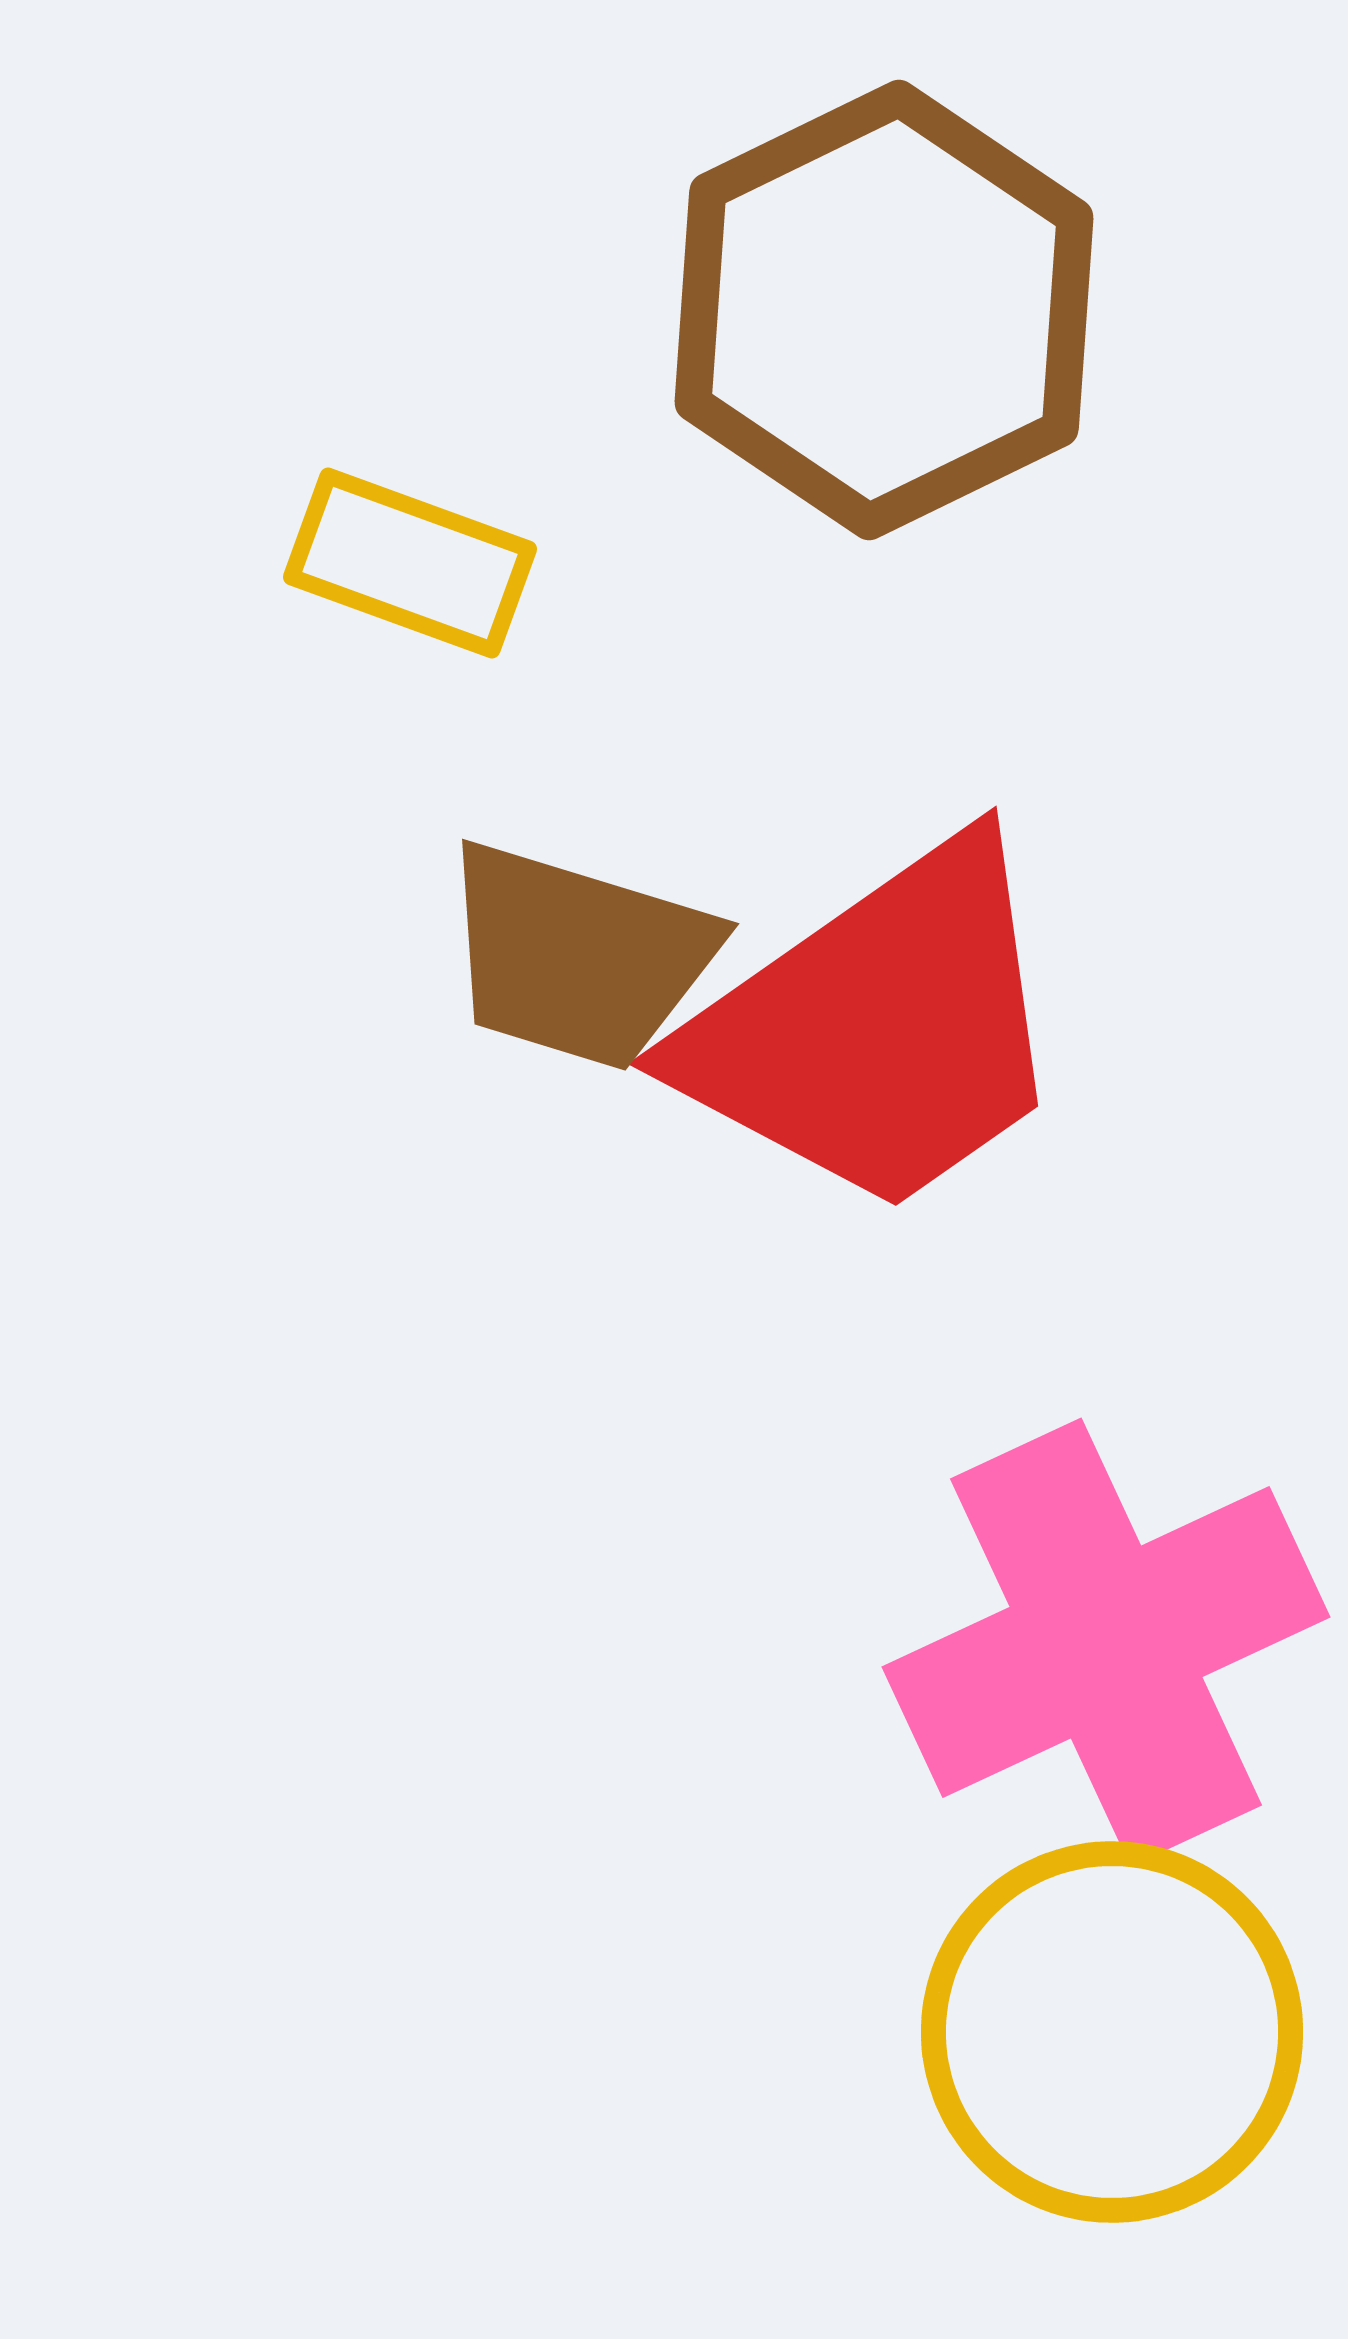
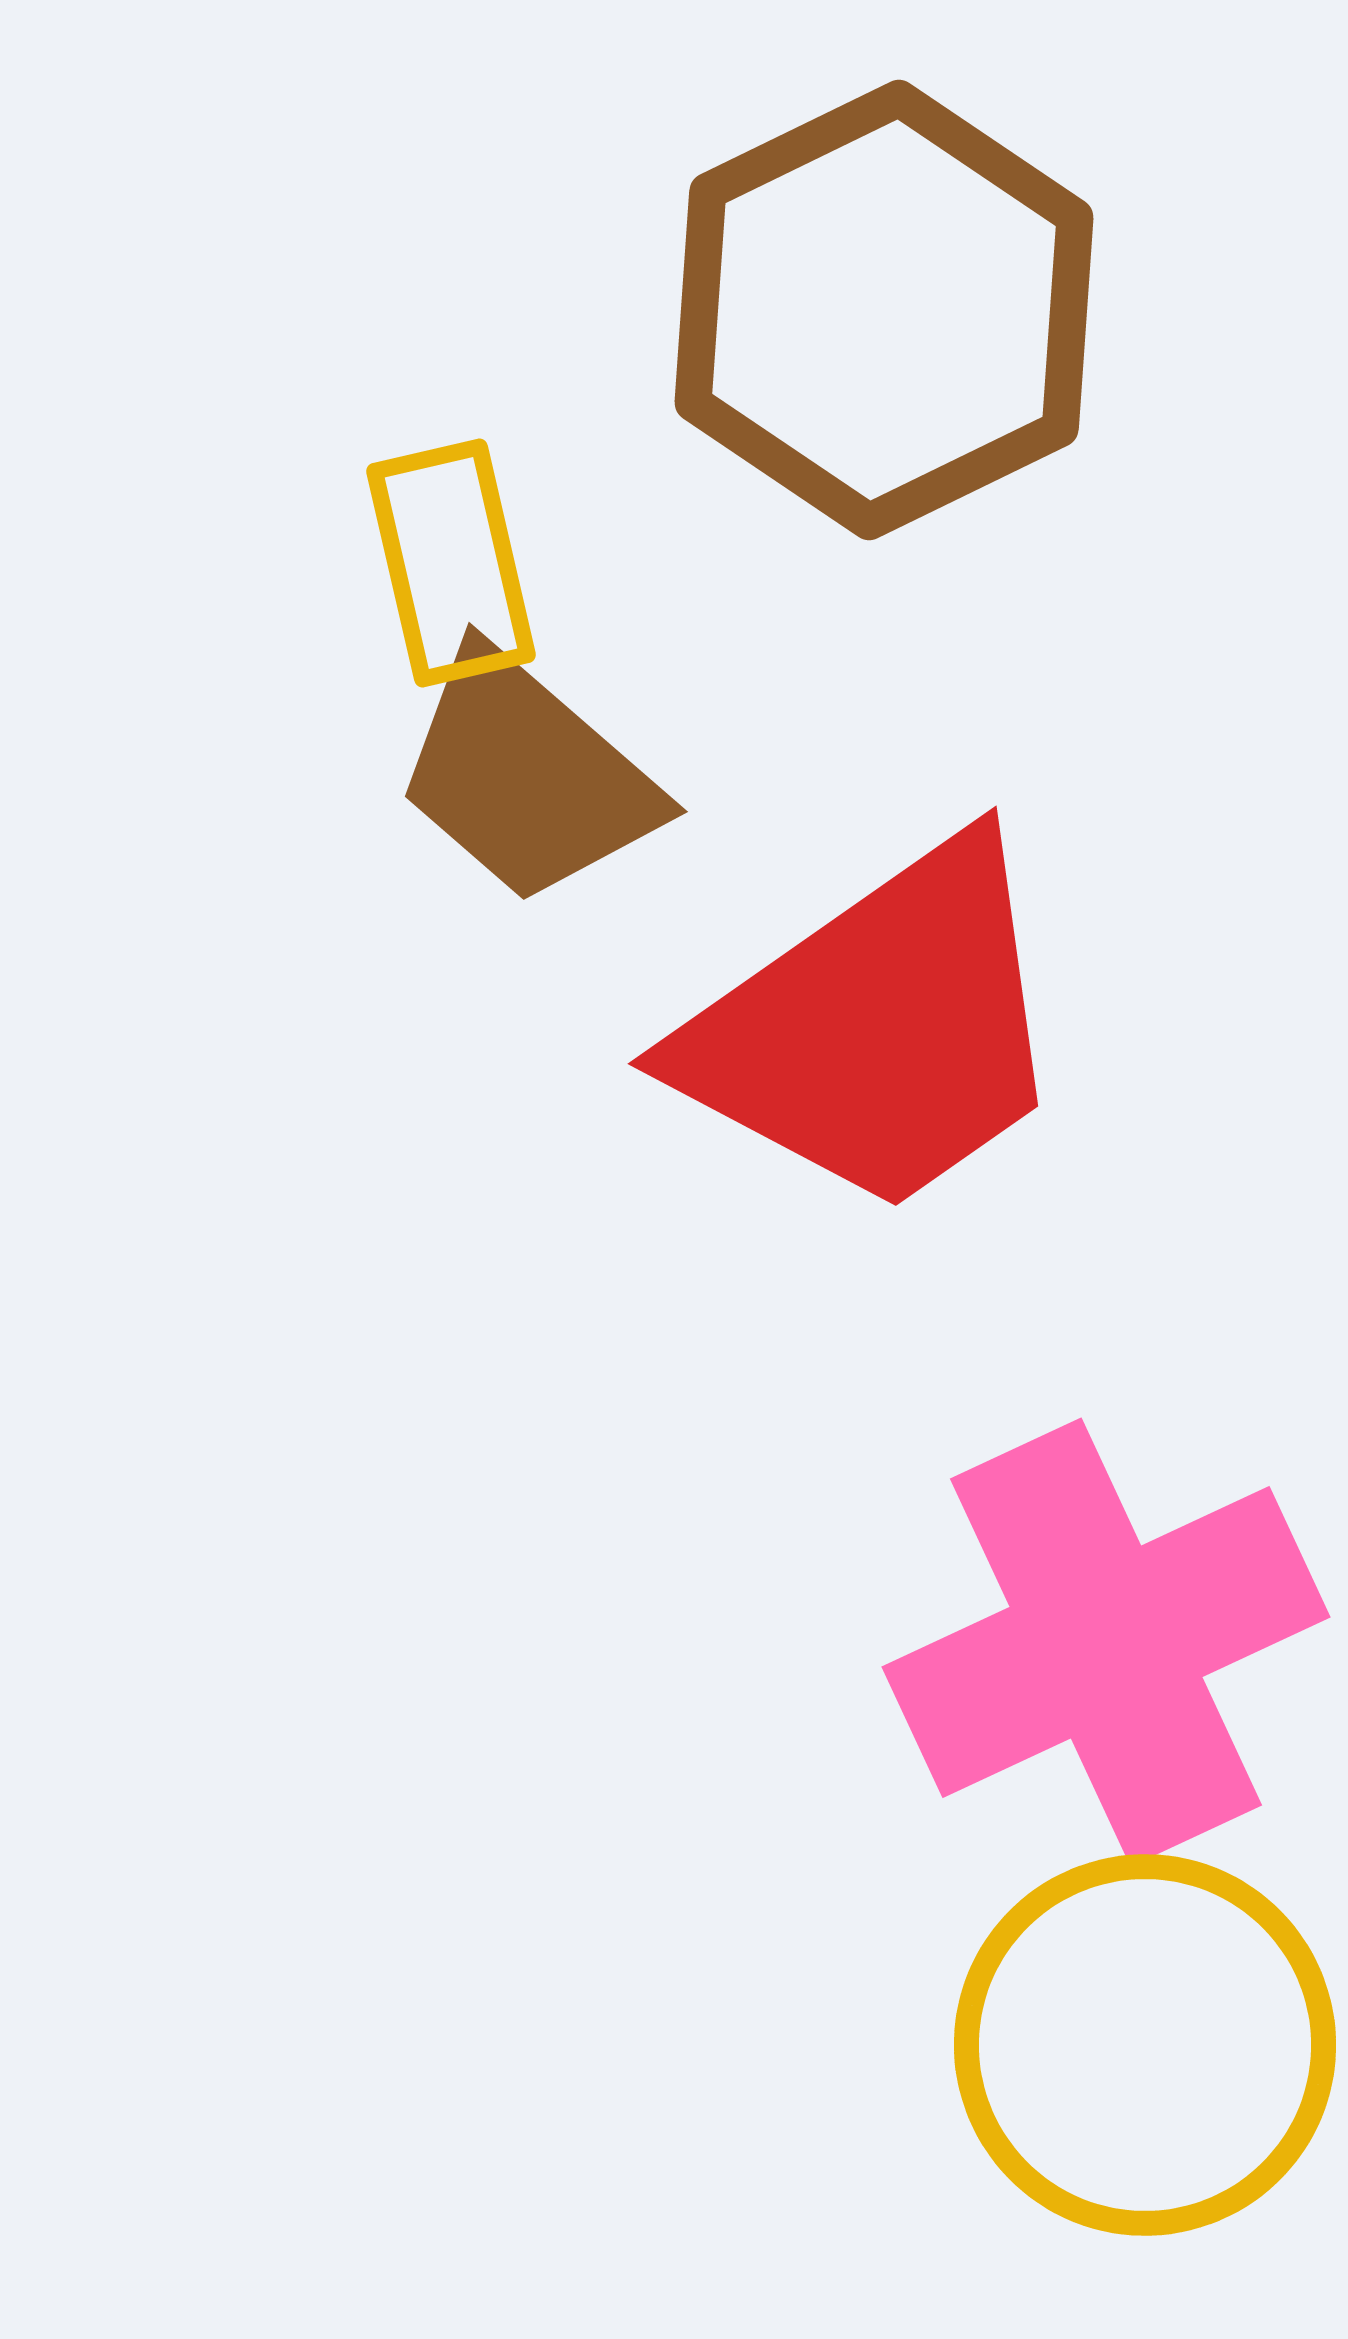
yellow rectangle: moved 41 px right; rotated 57 degrees clockwise
brown trapezoid: moved 51 px left, 180 px up; rotated 24 degrees clockwise
yellow circle: moved 33 px right, 13 px down
